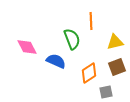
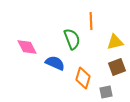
blue semicircle: moved 1 px left, 2 px down
orange diamond: moved 6 px left, 5 px down; rotated 40 degrees counterclockwise
